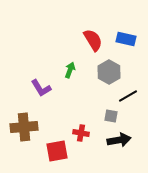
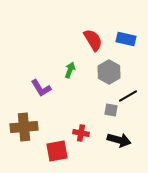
gray square: moved 6 px up
black arrow: rotated 25 degrees clockwise
